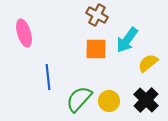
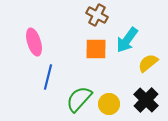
pink ellipse: moved 10 px right, 9 px down
blue line: rotated 20 degrees clockwise
yellow circle: moved 3 px down
